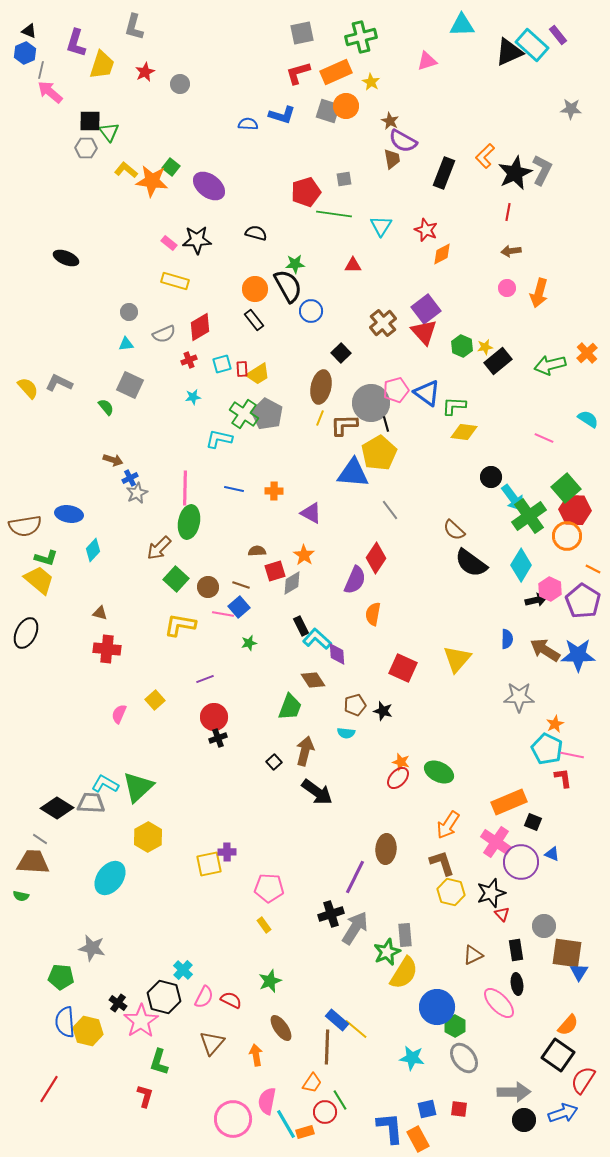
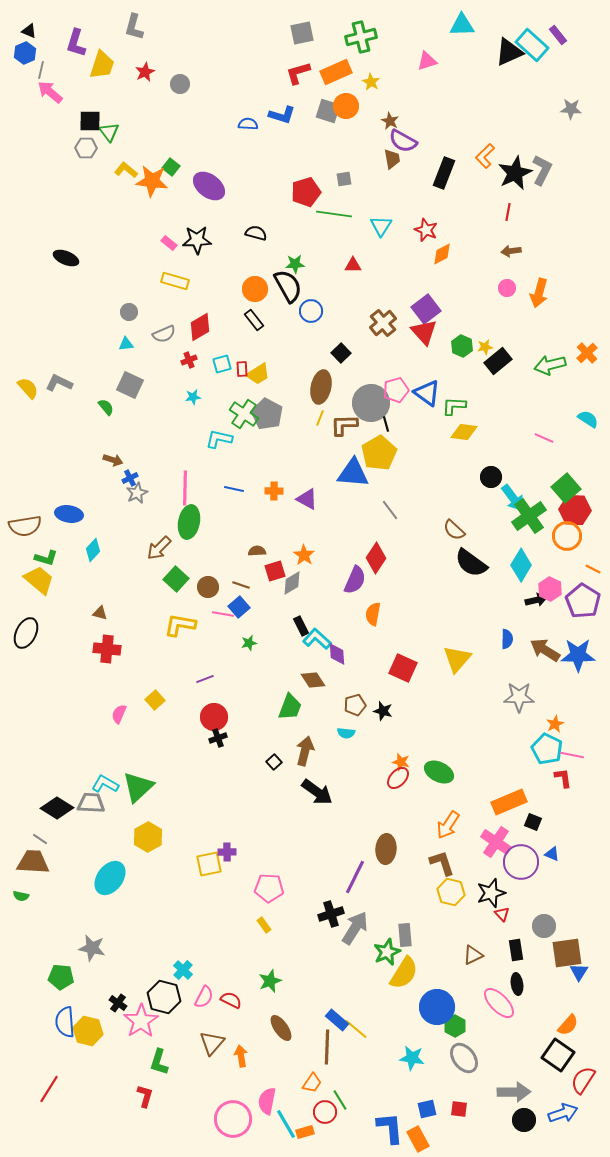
purple triangle at (311, 513): moved 4 px left, 14 px up
brown square at (567, 953): rotated 16 degrees counterclockwise
orange arrow at (256, 1055): moved 15 px left, 1 px down
